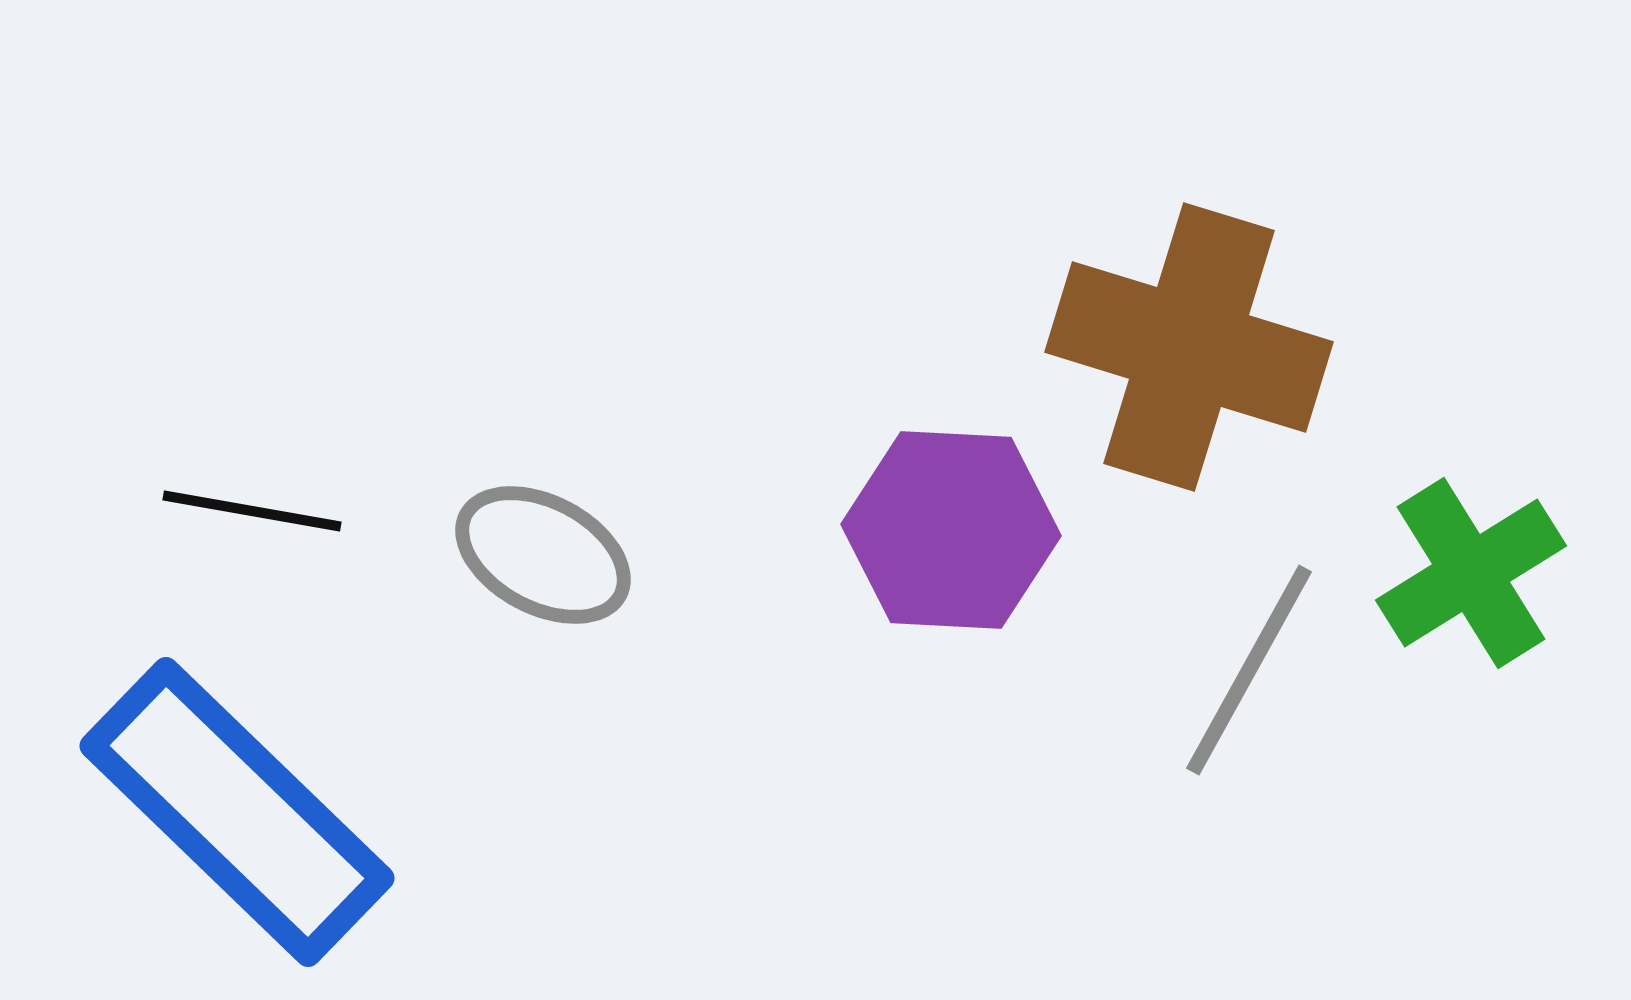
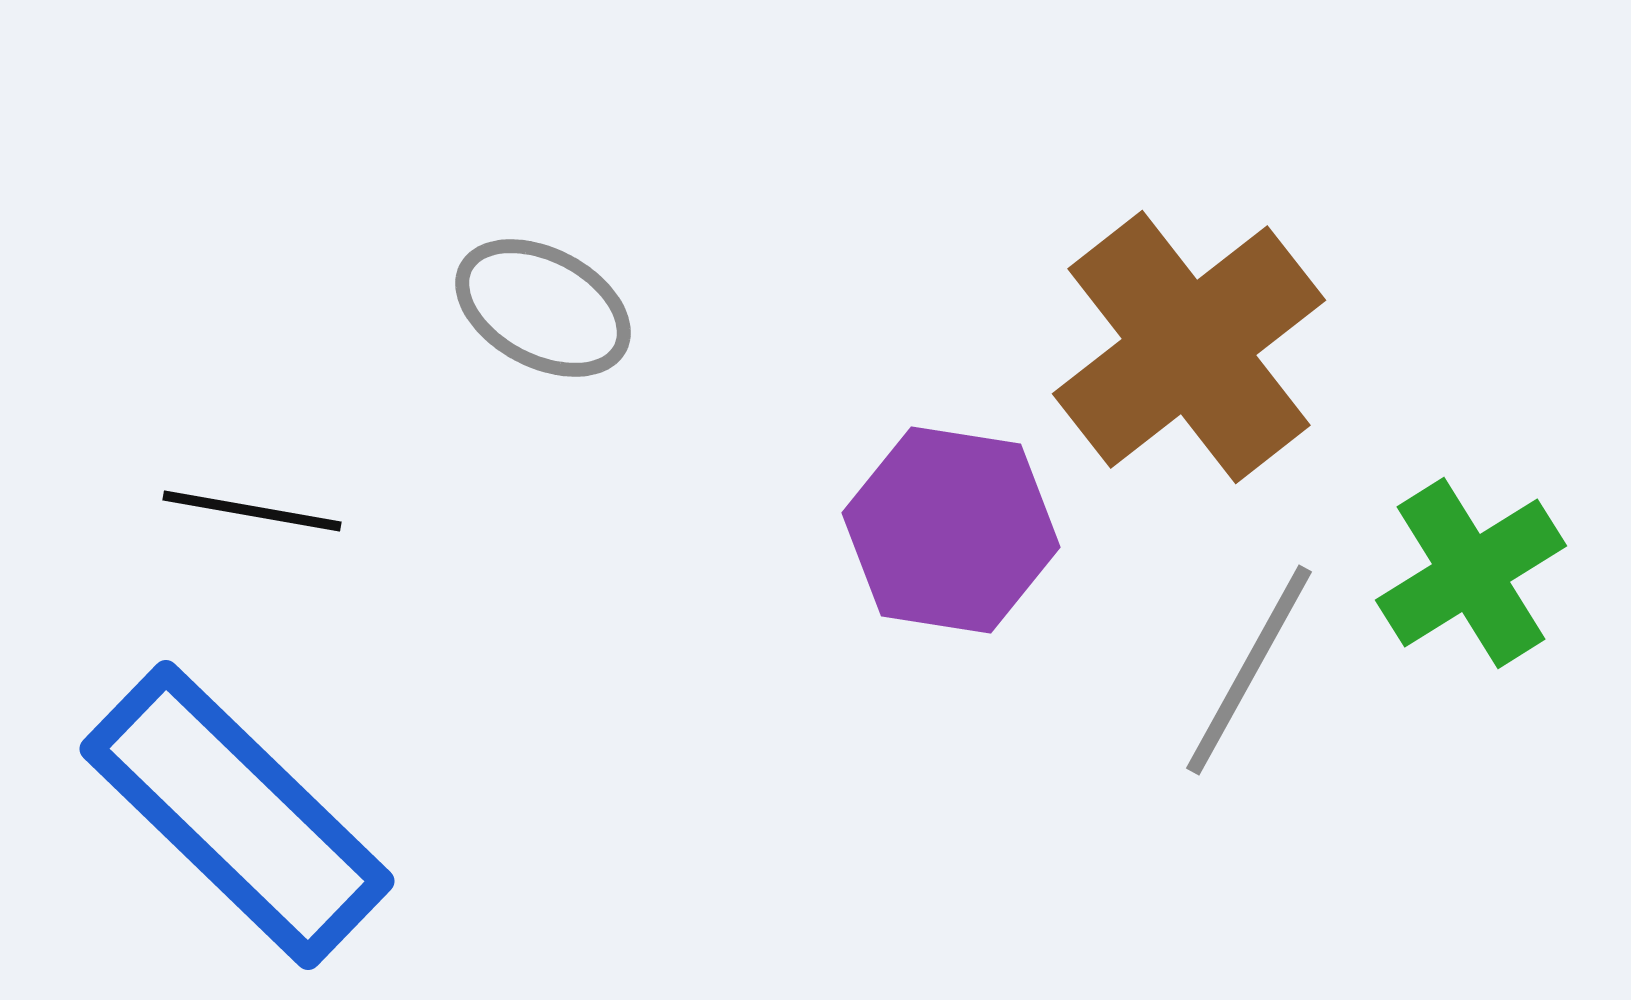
brown cross: rotated 35 degrees clockwise
purple hexagon: rotated 6 degrees clockwise
gray ellipse: moved 247 px up
blue rectangle: moved 3 px down
